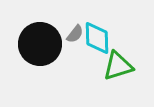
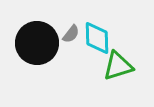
gray semicircle: moved 4 px left
black circle: moved 3 px left, 1 px up
